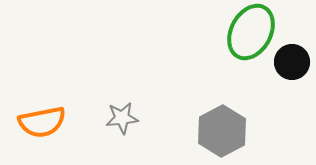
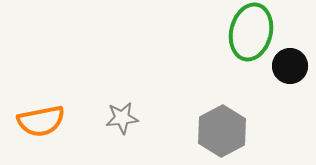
green ellipse: rotated 14 degrees counterclockwise
black circle: moved 2 px left, 4 px down
orange semicircle: moved 1 px left, 1 px up
